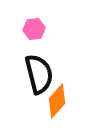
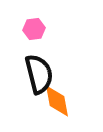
orange diamond: rotated 52 degrees counterclockwise
